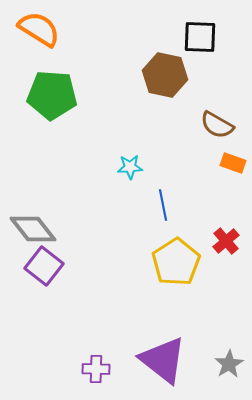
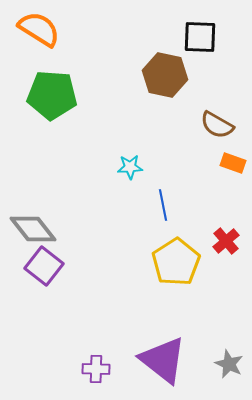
gray star: rotated 16 degrees counterclockwise
